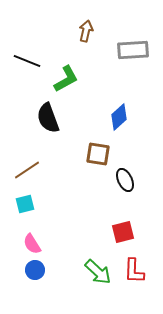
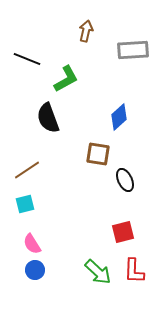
black line: moved 2 px up
